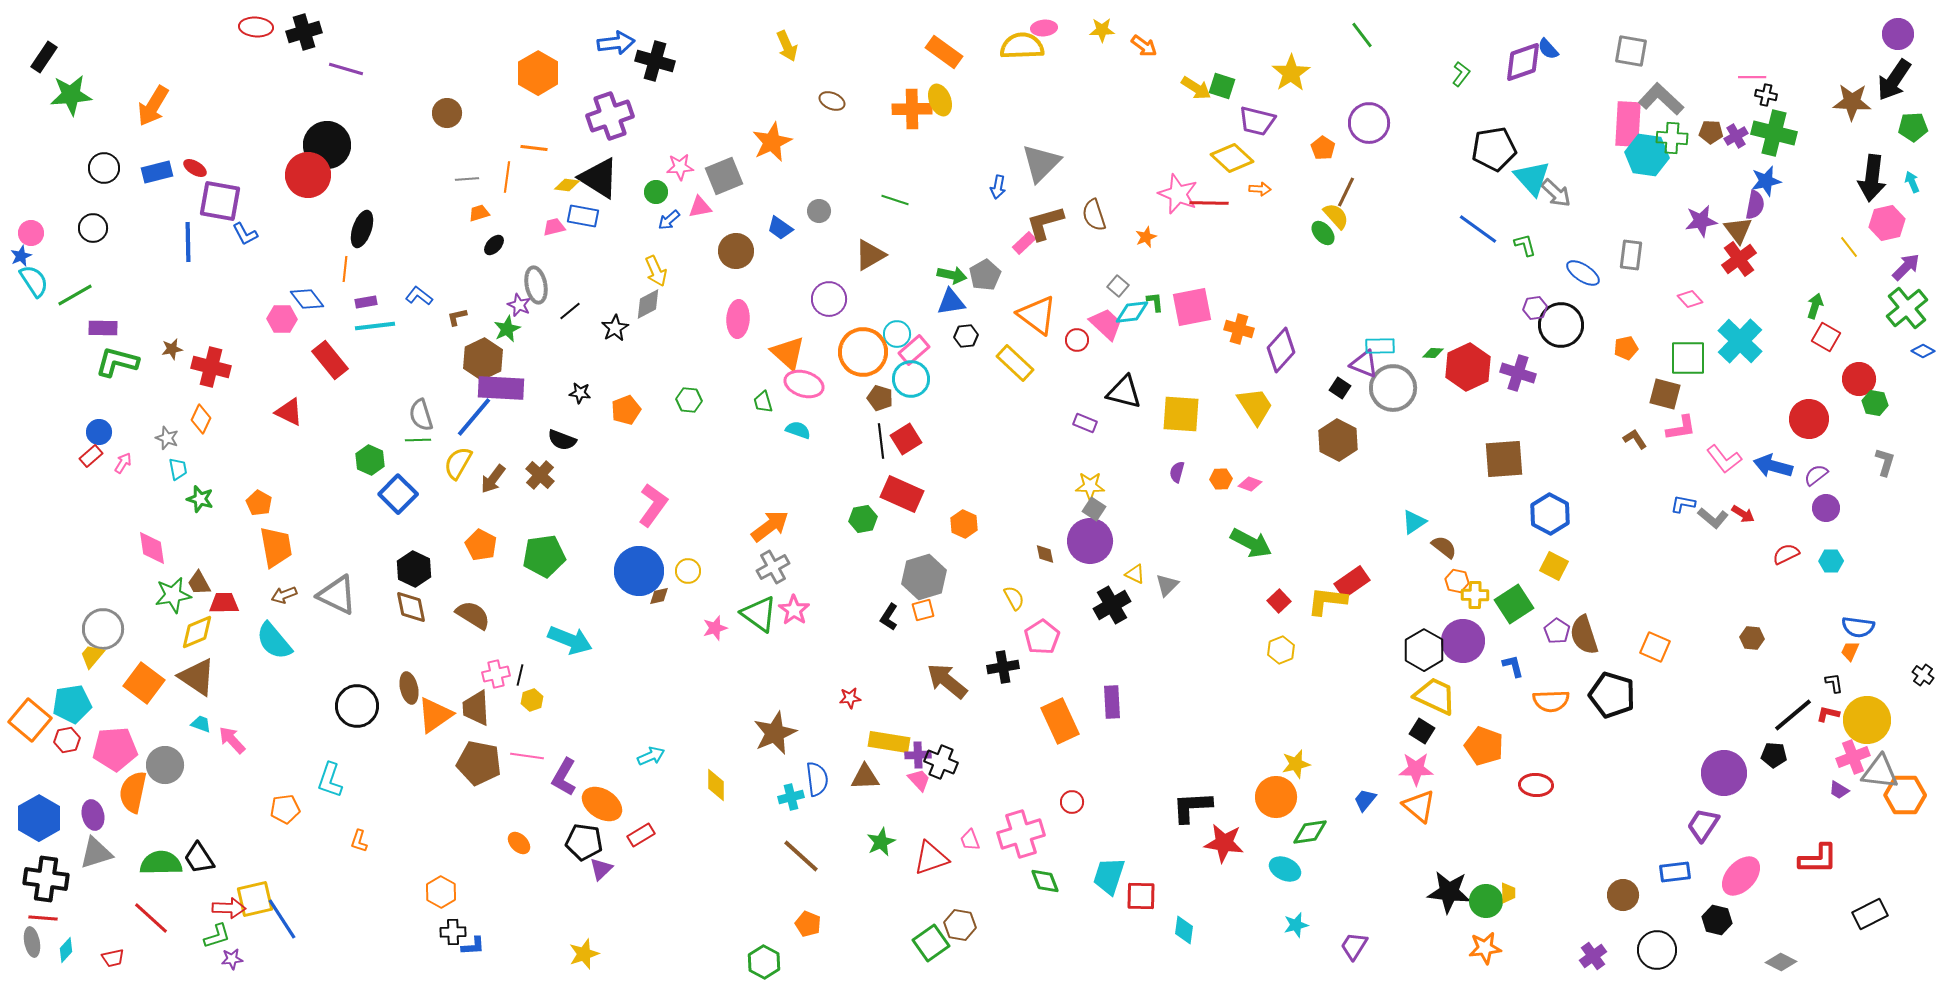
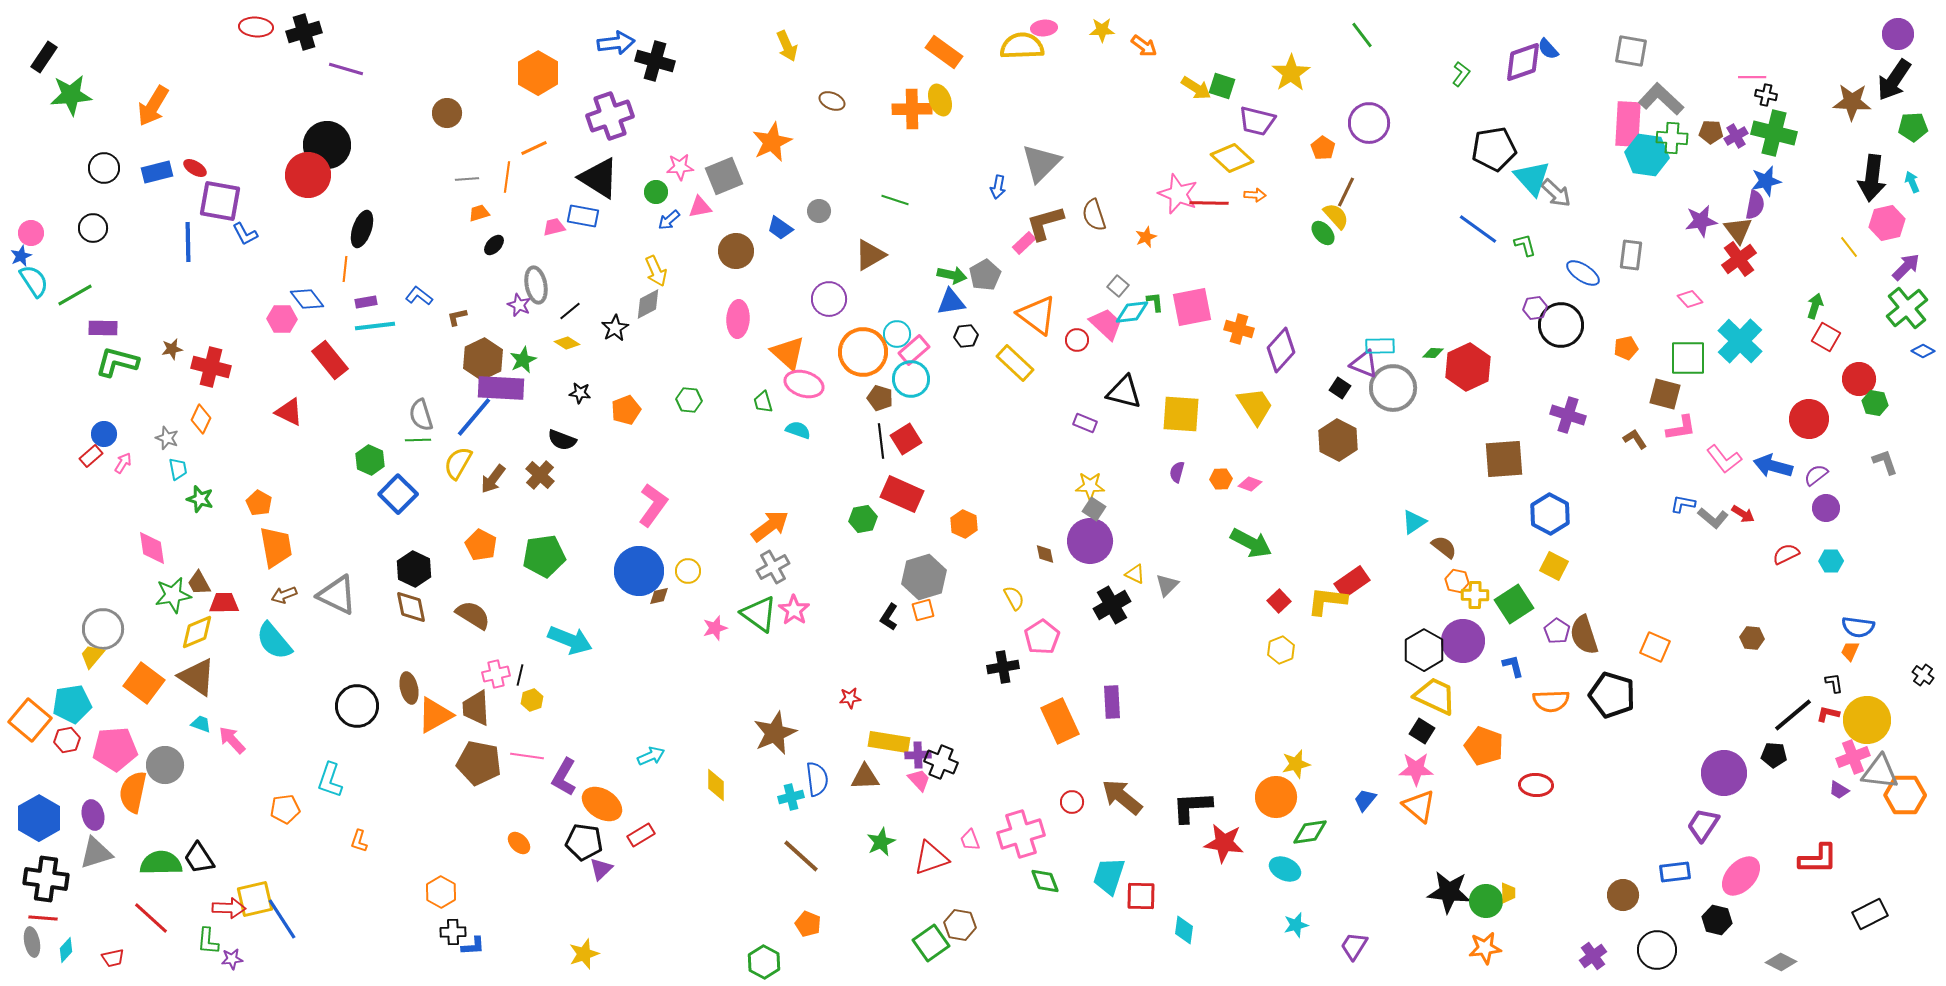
orange line at (534, 148): rotated 32 degrees counterclockwise
yellow diamond at (567, 185): moved 158 px down; rotated 25 degrees clockwise
orange arrow at (1260, 189): moved 5 px left, 6 px down
green star at (507, 329): moved 16 px right, 31 px down
purple cross at (1518, 373): moved 50 px right, 42 px down
blue circle at (99, 432): moved 5 px right, 2 px down
gray L-shape at (1885, 462): rotated 36 degrees counterclockwise
brown arrow at (947, 681): moved 175 px right, 116 px down
orange triangle at (435, 715): rotated 6 degrees clockwise
green L-shape at (217, 936): moved 9 px left, 5 px down; rotated 112 degrees clockwise
